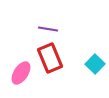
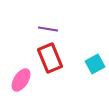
cyan square: rotated 18 degrees clockwise
pink ellipse: moved 7 px down
